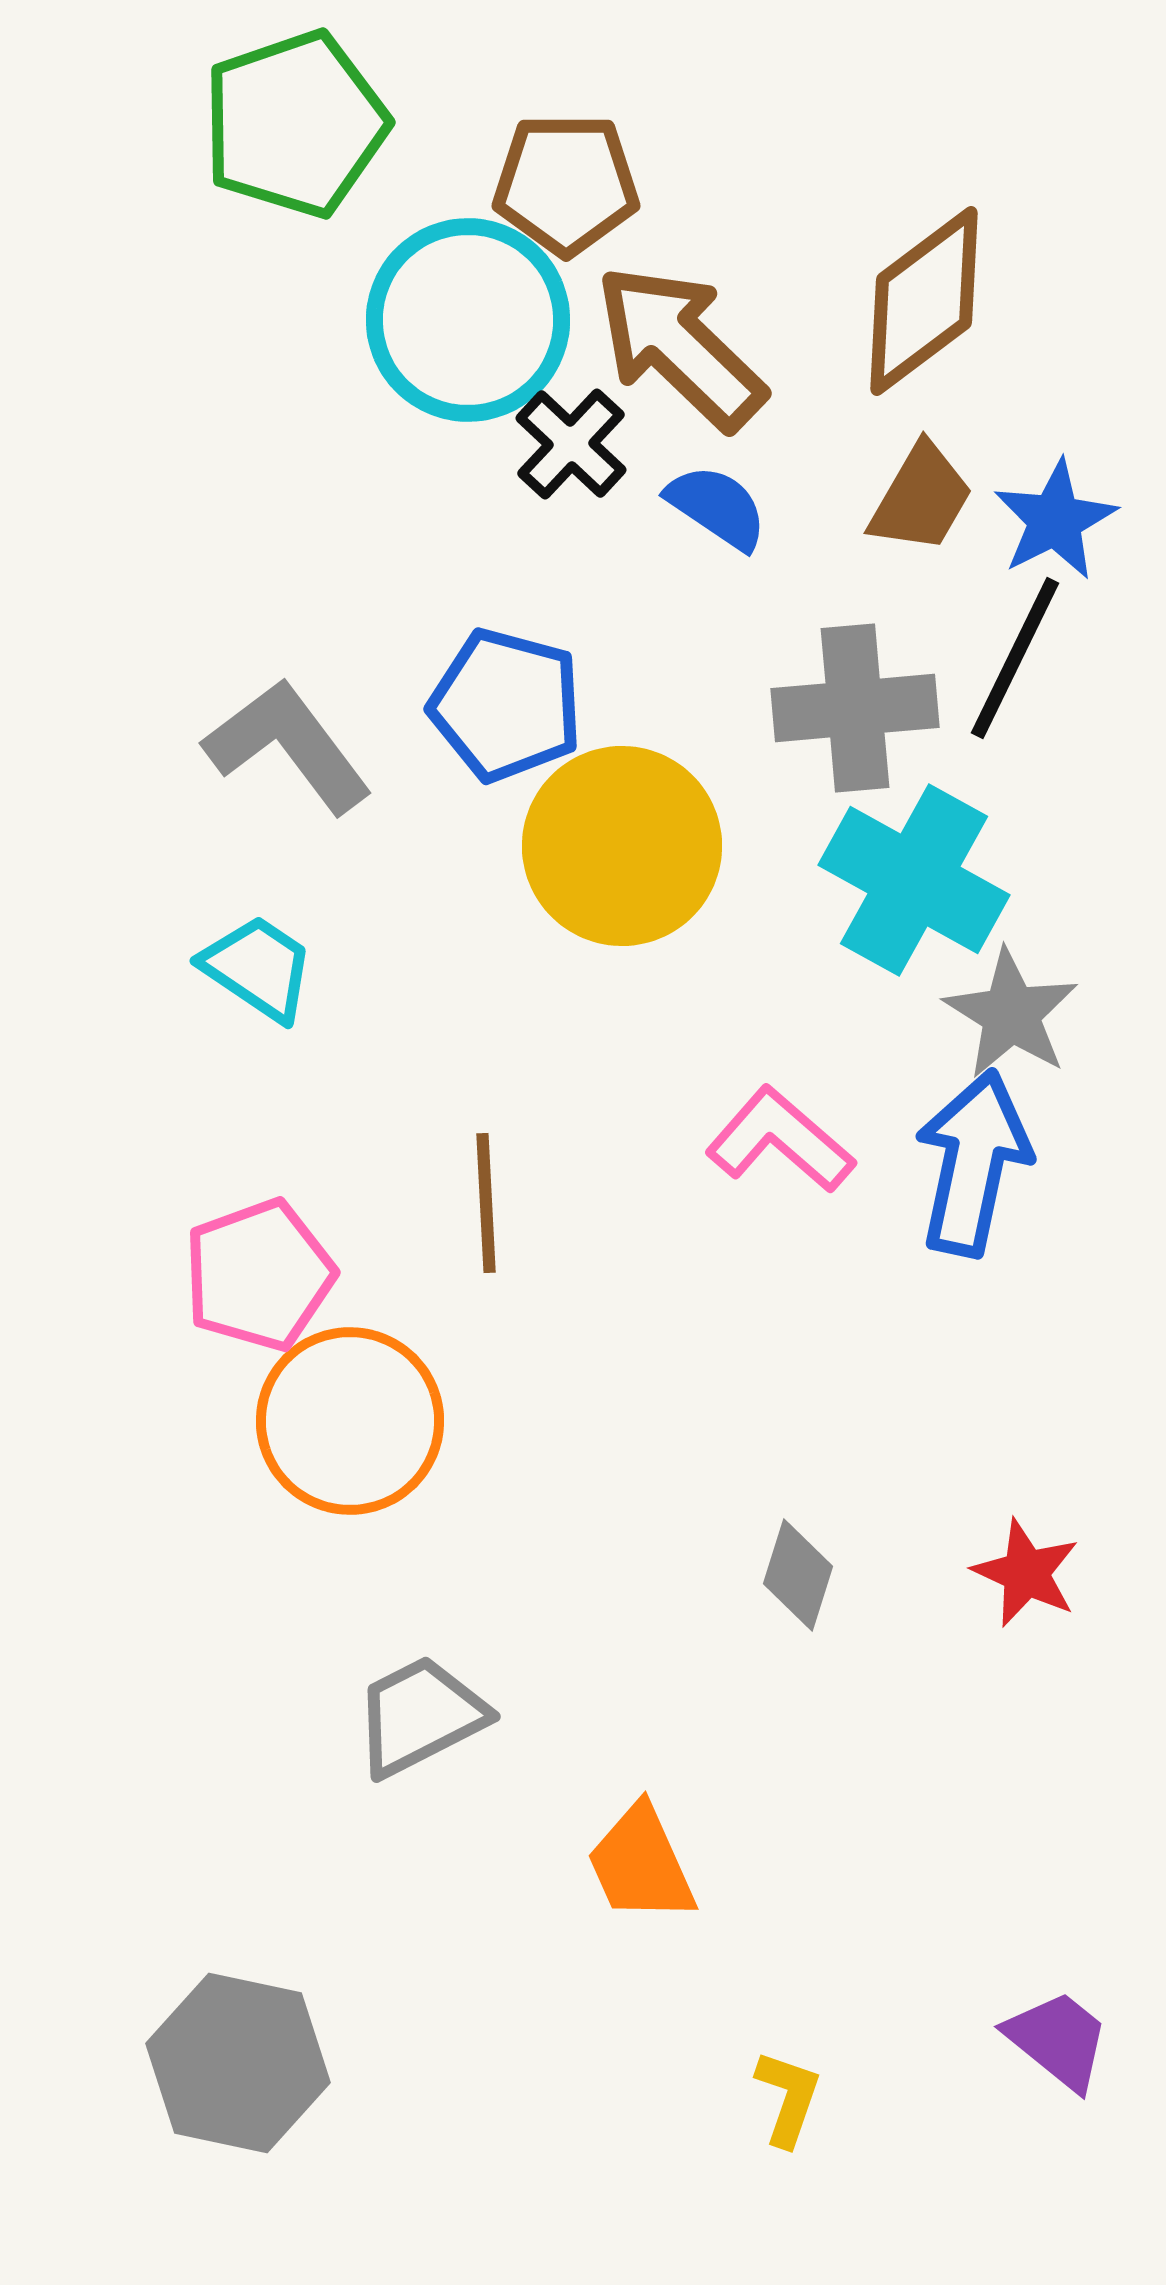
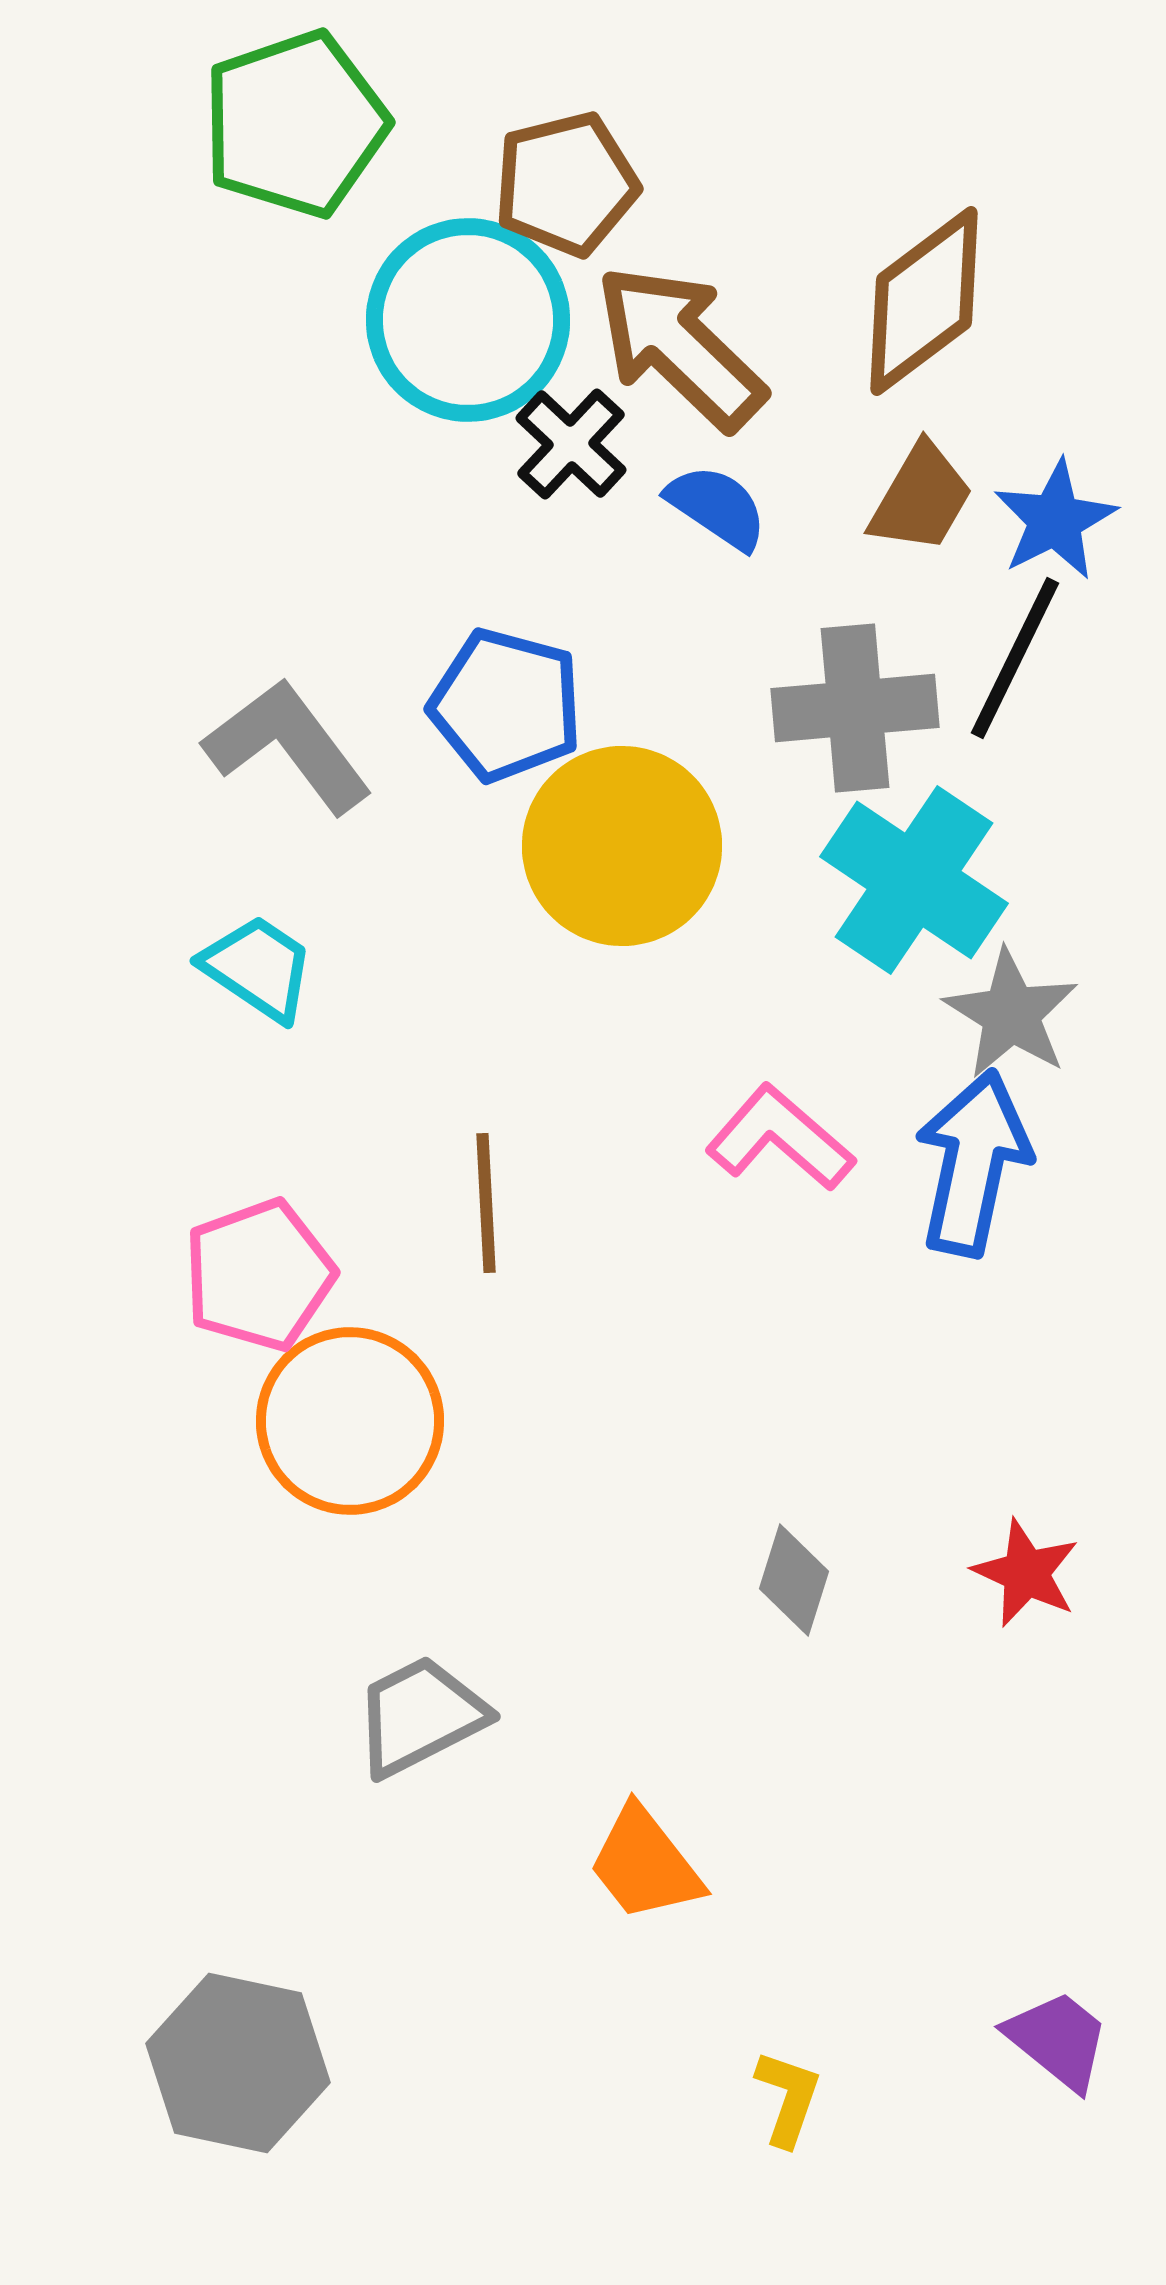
brown pentagon: rotated 14 degrees counterclockwise
cyan cross: rotated 5 degrees clockwise
pink L-shape: moved 2 px up
gray diamond: moved 4 px left, 5 px down
orange trapezoid: moved 4 px right; rotated 14 degrees counterclockwise
